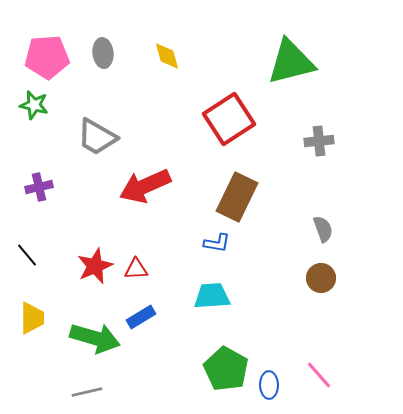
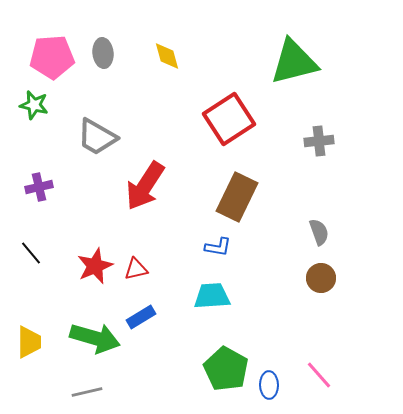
pink pentagon: moved 5 px right
green triangle: moved 3 px right
red arrow: rotated 33 degrees counterclockwise
gray semicircle: moved 4 px left, 3 px down
blue L-shape: moved 1 px right, 4 px down
black line: moved 4 px right, 2 px up
red triangle: rotated 10 degrees counterclockwise
yellow trapezoid: moved 3 px left, 24 px down
